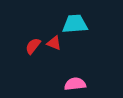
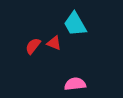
cyan trapezoid: rotated 116 degrees counterclockwise
